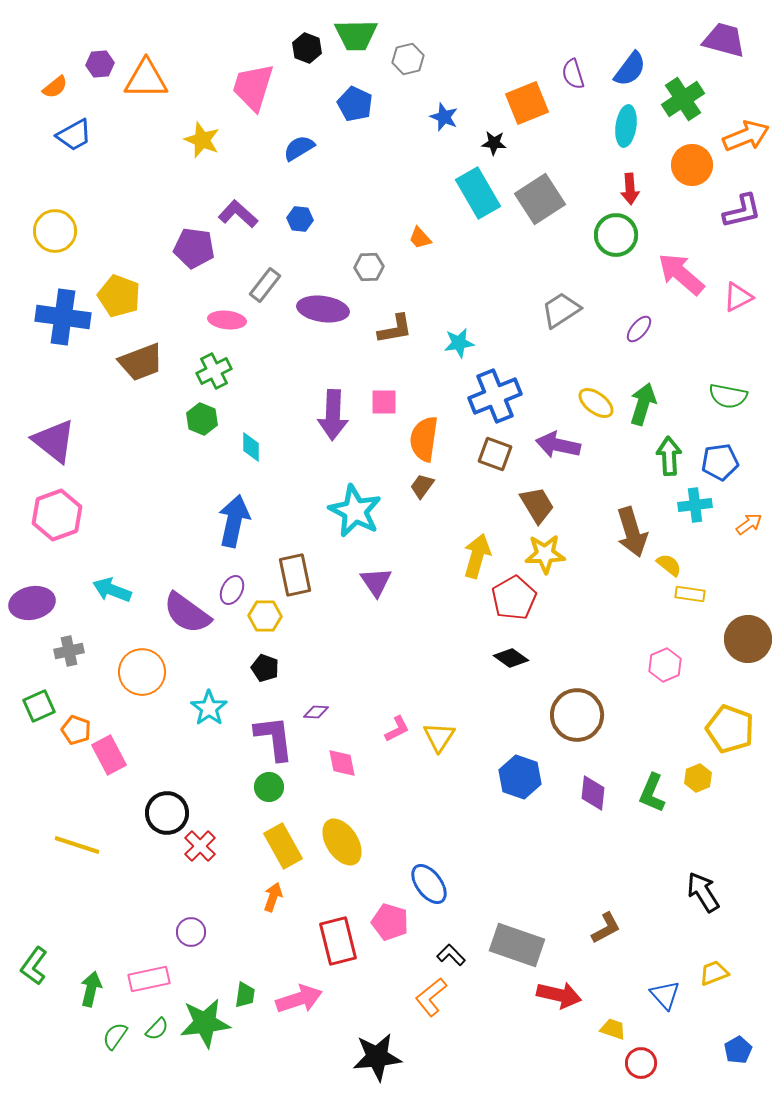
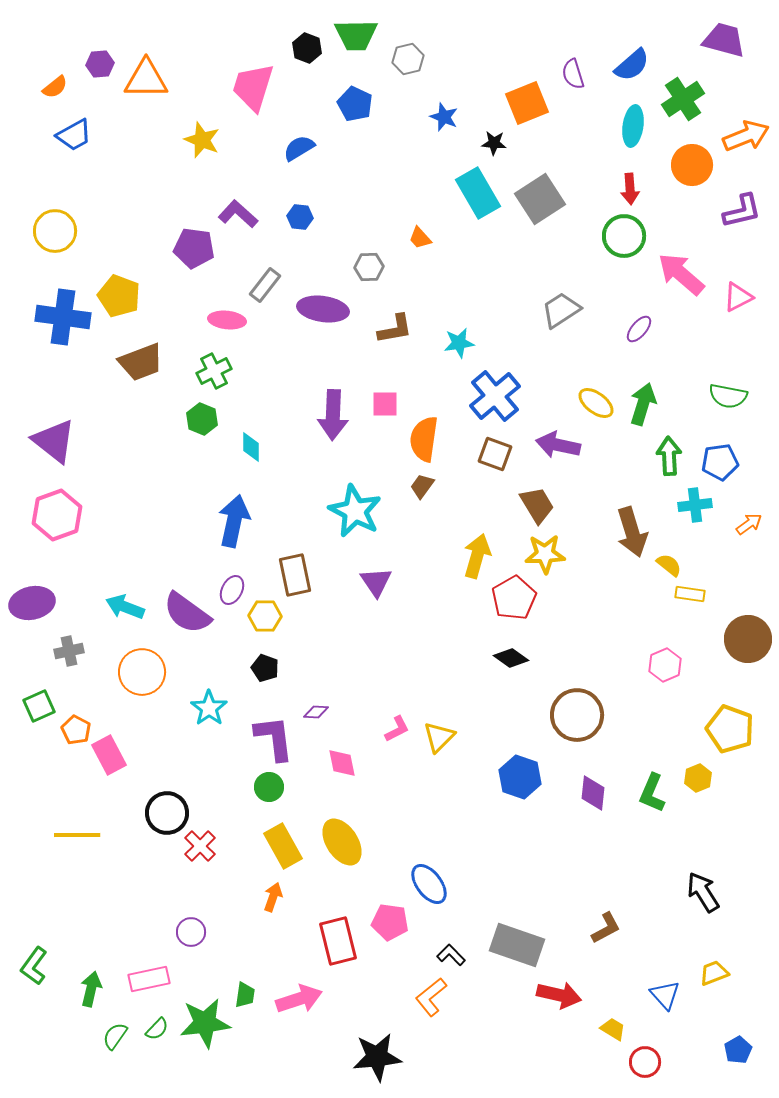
blue semicircle at (630, 69): moved 2 px right, 4 px up; rotated 12 degrees clockwise
cyan ellipse at (626, 126): moved 7 px right
blue hexagon at (300, 219): moved 2 px up
green circle at (616, 235): moved 8 px right, 1 px down
blue cross at (495, 396): rotated 18 degrees counterclockwise
pink square at (384, 402): moved 1 px right, 2 px down
cyan arrow at (112, 590): moved 13 px right, 17 px down
orange pentagon at (76, 730): rotated 8 degrees clockwise
yellow triangle at (439, 737): rotated 12 degrees clockwise
yellow line at (77, 845): moved 10 px up; rotated 18 degrees counterclockwise
pink pentagon at (390, 922): rotated 9 degrees counterclockwise
yellow trapezoid at (613, 1029): rotated 12 degrees clockwise
red circle at (641, 1063): moved 4 px right, 1 px up
